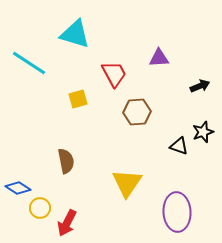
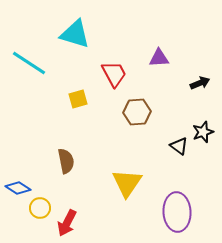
black arrow: moved 3 px up
black triangle: rotated 18 degrees clockwise
